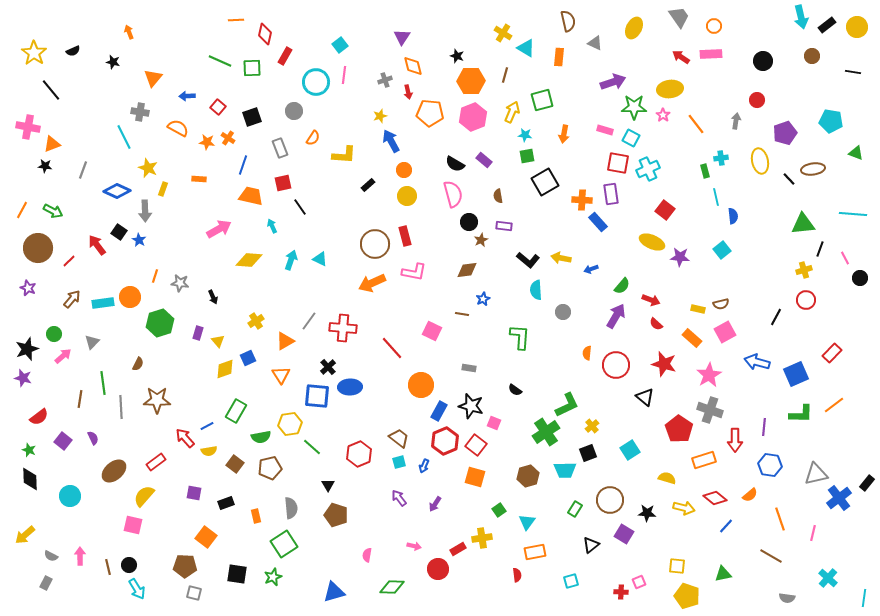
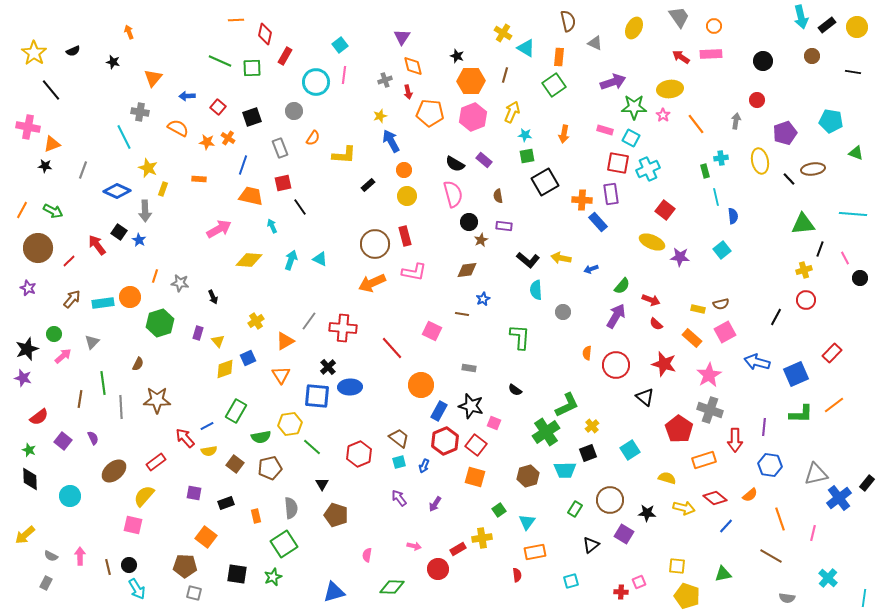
green square at (542, 100): moved 12 px right, 15 px up; rotated 20 degrees counterclockwise
black triangle at (328, 485): moved 6 px left, 1 px up
